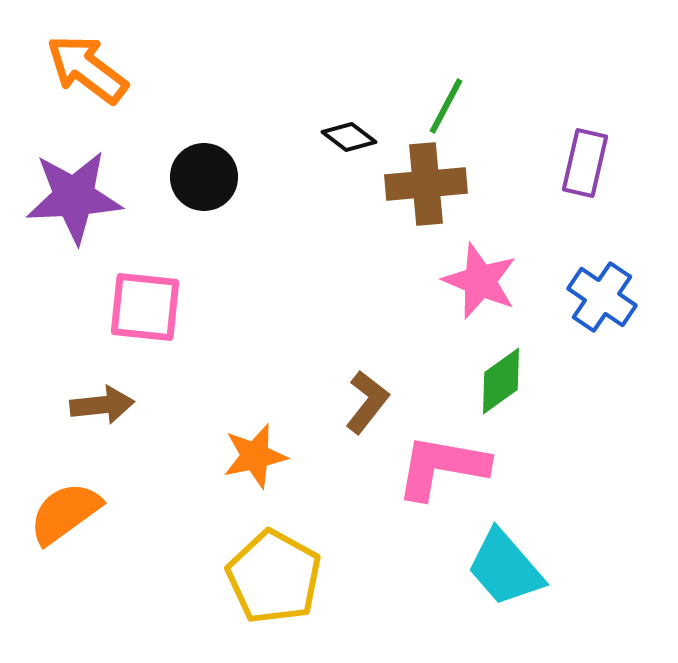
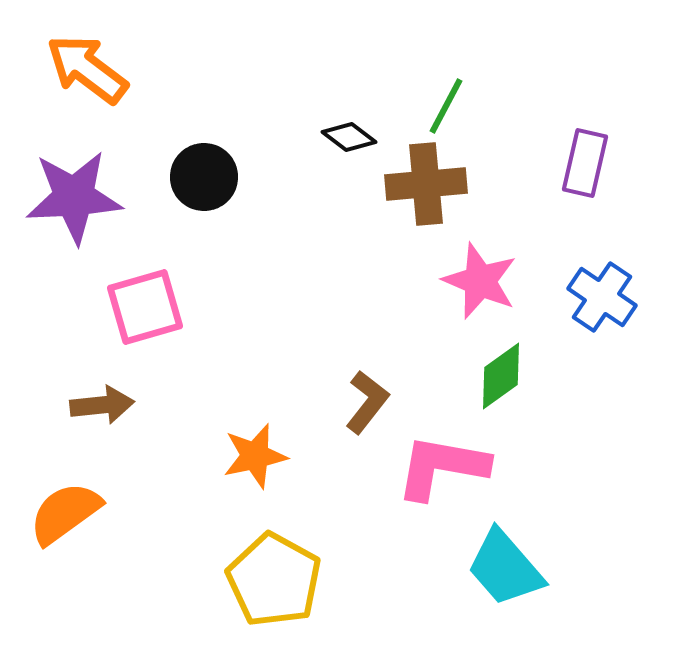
pink square: rotated 22 degrees counterclockwise
green diamond: moved 5 px up
yellow pentagon: moved 3 px down
